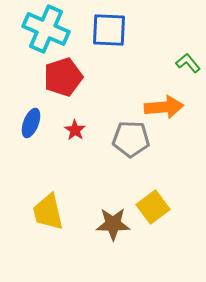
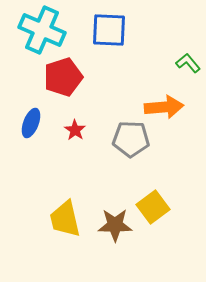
cyan cross: moved 4 px left, 1 px down
yellow trapezoid: moved 17 px right, 7 px down
brown star: moved 2 px right, 1 px down
